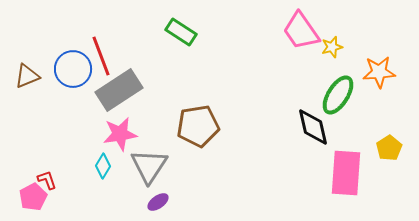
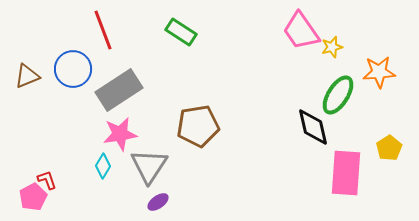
red line: moved 2 px right, 26 px up
